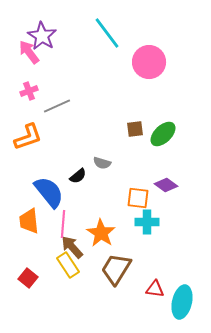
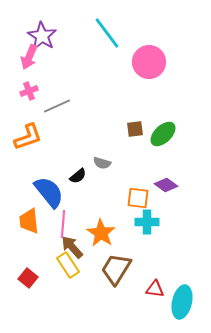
pink arrow: moved 5 px down; rotated 120 degrees counterclockwise
